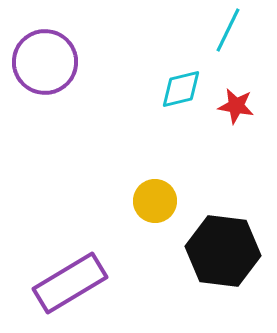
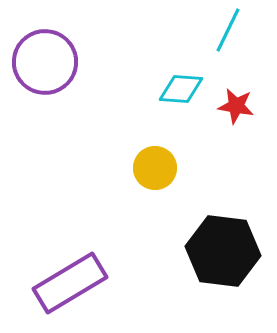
cyan diamond: rotated 18 degrees clockwise
yellow circle: moved 33 px up
